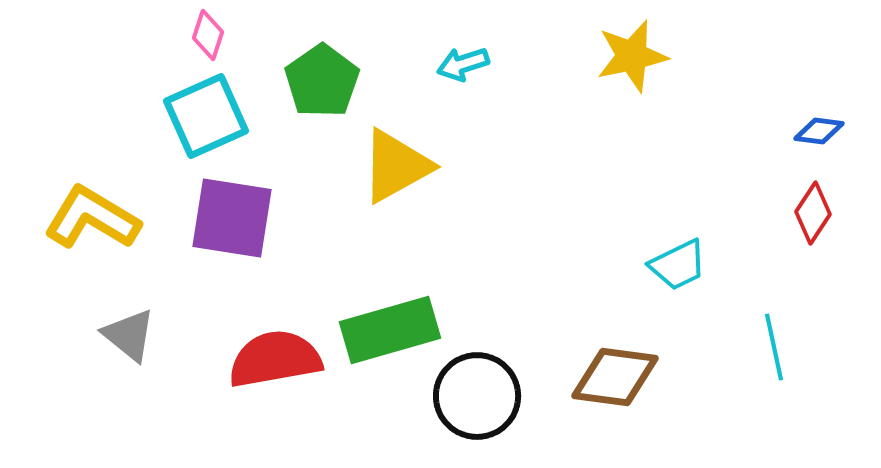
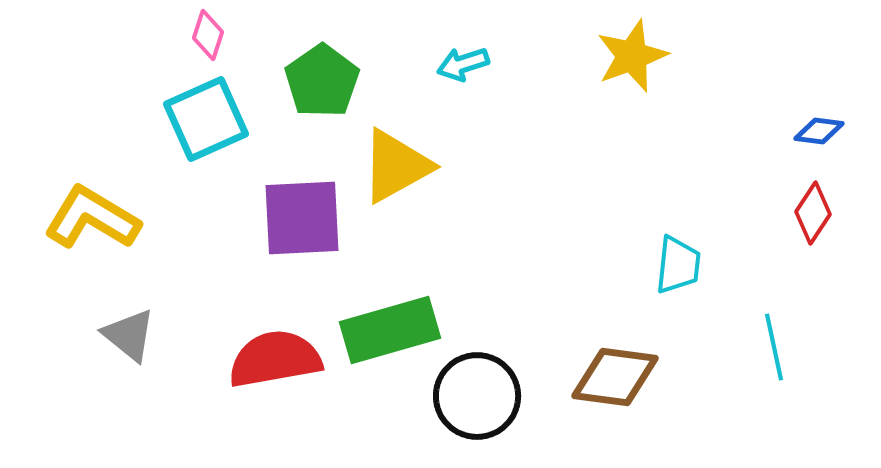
yellow star: rotated 8 degrees counterclockwise
cyan square: moved 3 px down
purple square: moved 70 px right; rotated 12 degrees counterclockwise
cyan trapezoid: rotated 58 degrees counterclockwise
